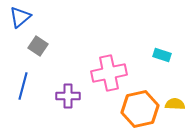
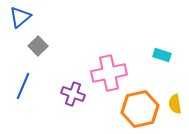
gray square: rotated 12 degrees clockwise
blue line: rotated 8 degrees clockwise
purple cross: moved 5 px right, 2 px up; rotated 20 degrees clockwise
yellow semicircle: rotated 102 degrees counterclockwise
